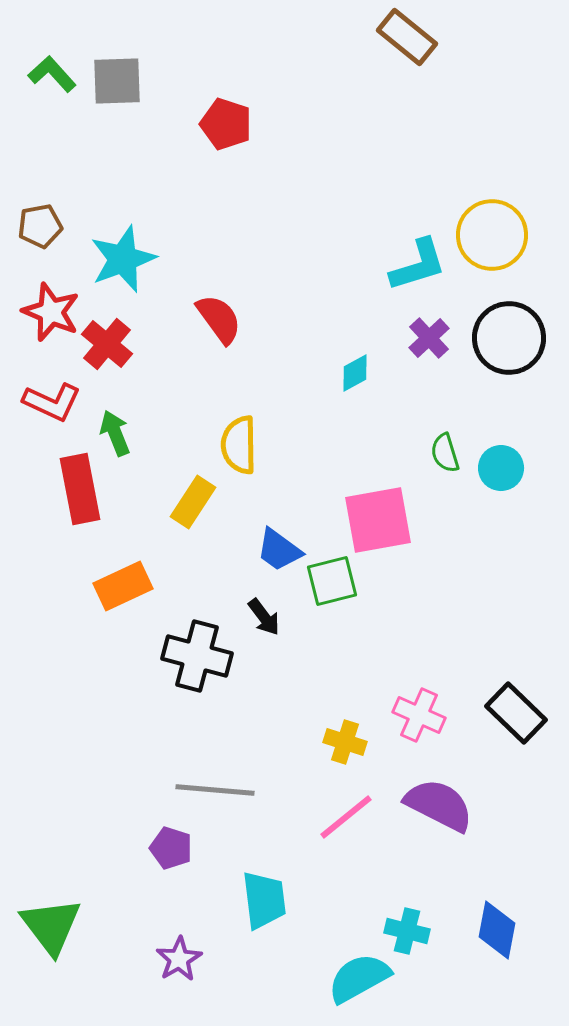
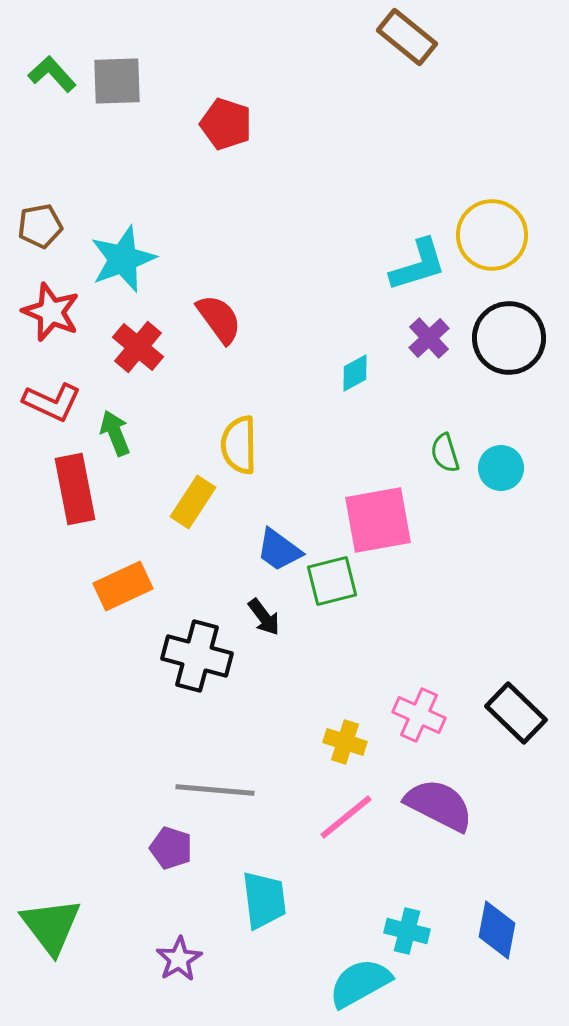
red cross: moved 31 px right, 3 px down
red rectangle: moved 5 px left
cyan semicircle: moved 1 px right, 5 px down
